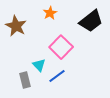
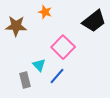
orange star: moved 5 px left, 1 px up; rotated 24 degrees counterclockwise
black trapezoid: moved 3 px right
brown star: rotated 25 degrees counterclockwise
pink square: moved 2 px right
blue line: rotated 12 degrees counterclockwise
